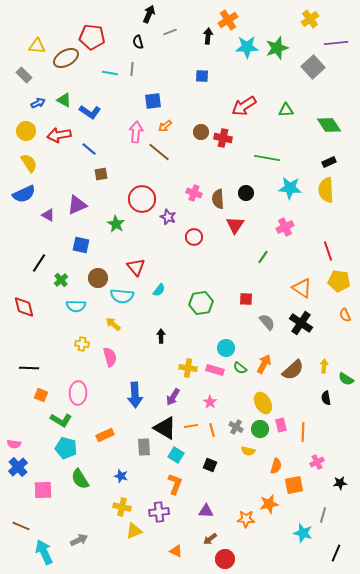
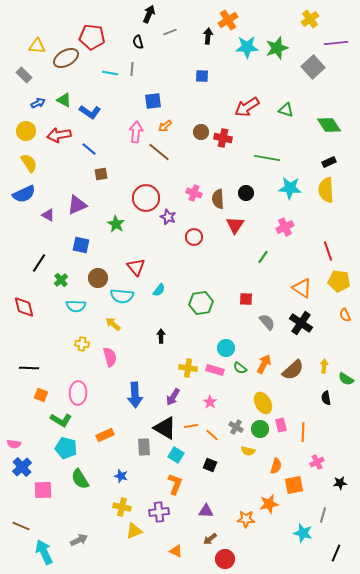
red arrow at (244, 106): moved 3 px right, 1 px down
green triangle at (286, 110): rotated 21 degrees clockwise
red circle at (142, 199): moved 4 px right, 1 px up
orange line at (212, 430): moved 5 px down; rotated 32 degrees counterclockwise
blue cross at (18, 467): moved 4 px right
